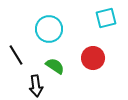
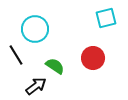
cyan circle: moved 14 px left
black arrow: rotated 120 degrees counterclockwise
